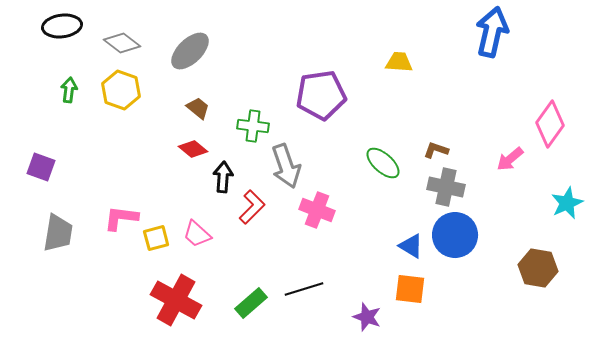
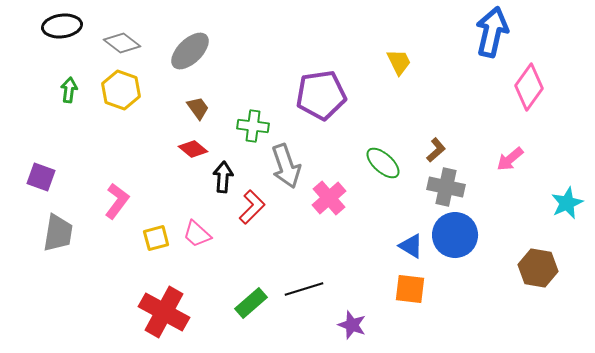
yellow trapezoid: rotated 60 degrees clockwise
brown trapezoid: rotated 15 degrees clockwise
pink diamond: moved 21 px left, 37 px up
brown L-shape: rotated 120 degrees clockwise
purple square: moved 10 px down
pink cross: moved 12 px right, 12 px up; rotated 28 degrees clockwise
pink L-shape: moved 4 px left, 17 px up; rotated 120 degrees clockwise
red cross: moved 12 px left, 12 px down
purple star: moved 15 px left, 8 px down
